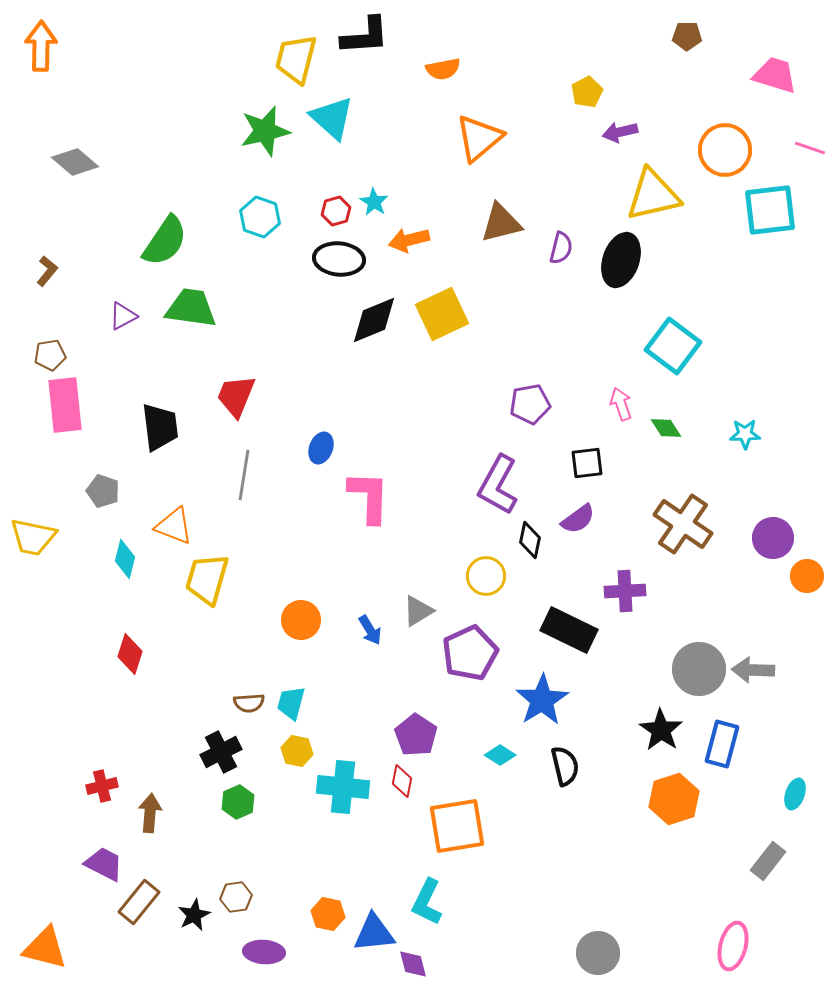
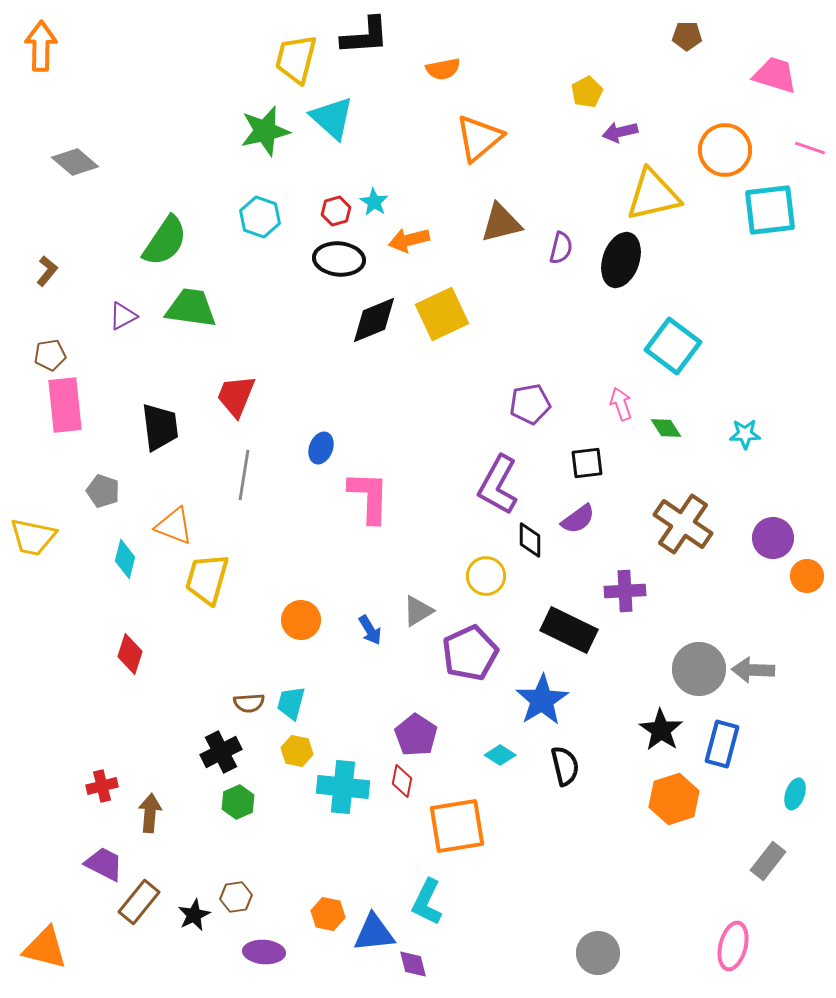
black diamond at (530, 540): rotated 12 degrees counterclockwise
